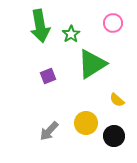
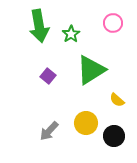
green arrow: moved 1 px left
green triangle: moved 1 px left, 6 px down
purple square: rotated 28 degrees counterclockwise
